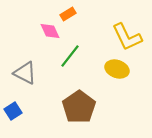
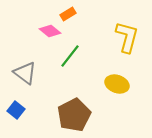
pink diamond: rotated 25 degrees counterclockwise
yellow L-shape: rotated 140 degrees counterclockwise
yellow ellipse: moved 15 px down
gray triangle: rotated 10 degrees clockwise
brown pentagon: moved 5 px left, 8 px down; rotated 8 degrees clockwise
blue square: moved 3 px right, 1 px up; rotated 18 degrees counterclockwise
